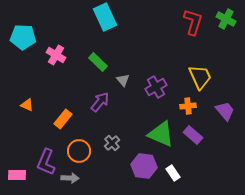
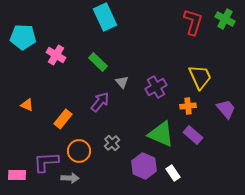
green cross: moved 1 px left
gray triangle: moved 1 px left, 2 px down
purple trapezoid: moved 1 px right, 2 px up
purple L-shape: rotated 64 degrees clockwise
purple hexagon: rotated 15 degrees clockwise
